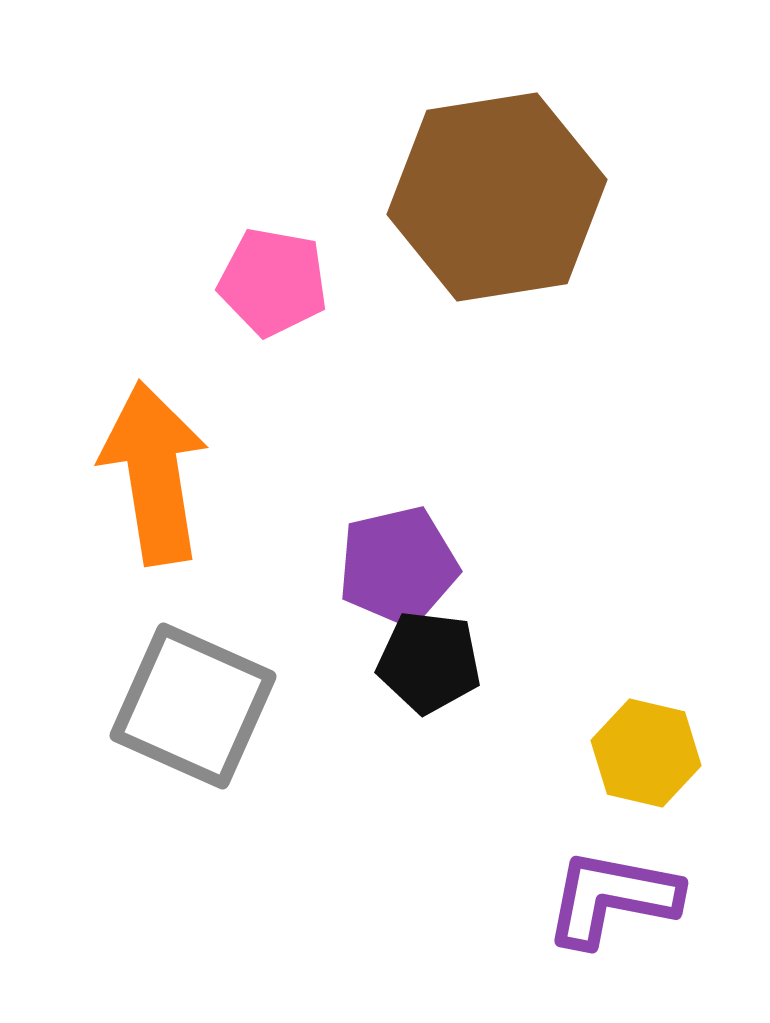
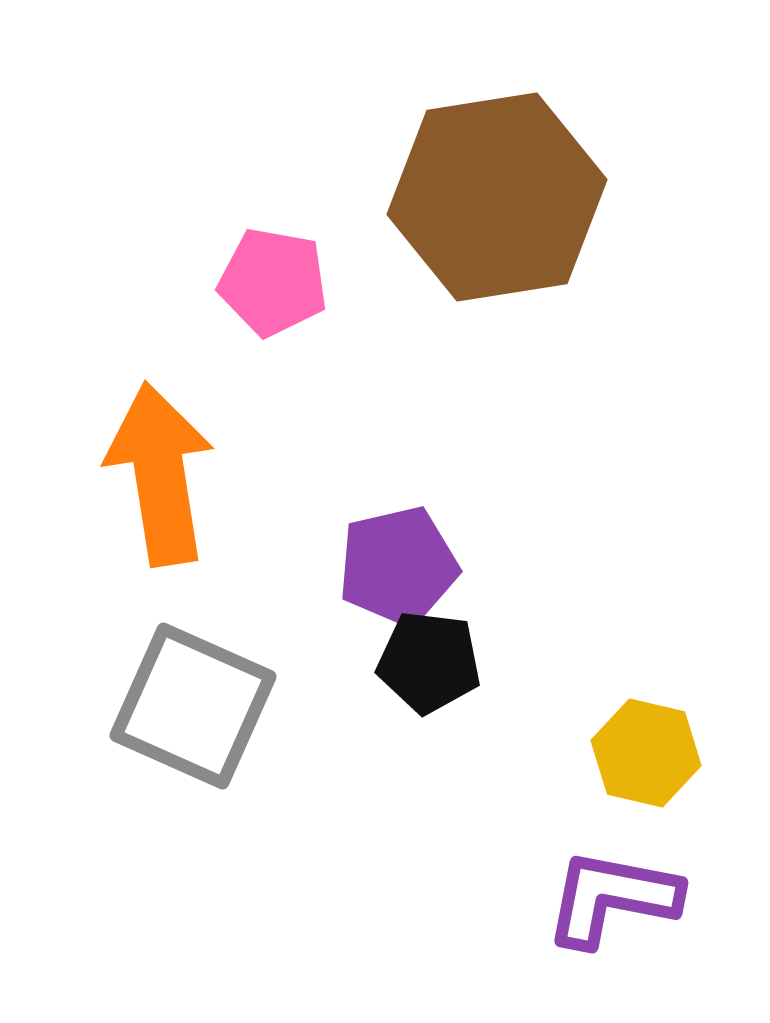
orange arrow: moved 6 px right, 1 px down
